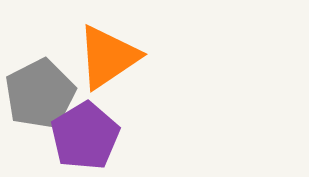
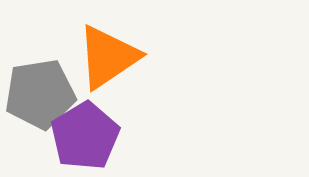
gray pentagon: rotated 18 degrees clockwise
